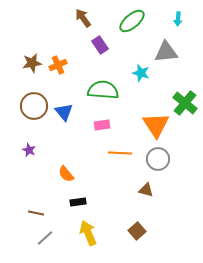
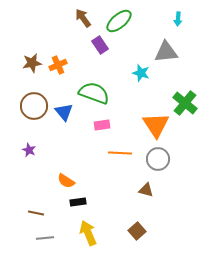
green ellipse: moved 13 px left
green semicircle: moved 9 px left, 3 px down; rotated 16 degrees clockwise
orange semicircle: moved 7 px down; rotated 18 degrees counterclockwise
gray line: rotated 36 degrees clockwise
